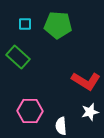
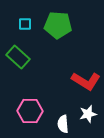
white star: moved 2 px left, 2 px down
white semicircle: moved 2 px right, 2 px up
